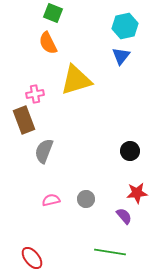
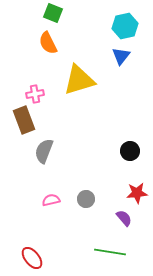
yellow triangle: moved 3 px right
purple semicircle: moved 2 px down
